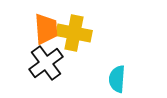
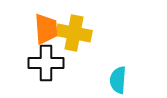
black cross: rotated 36 degrees clockwise
cyan semicircle: moved 1 px right, 1 px down
